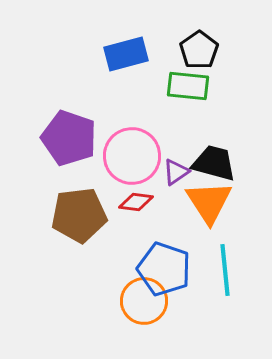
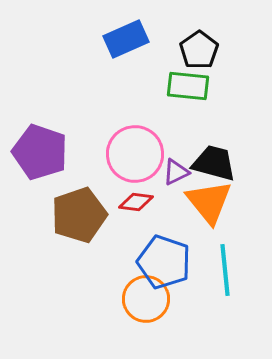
blue rectangle: moved 15 px up; rotated 9 degrees counterclockwise
purple pentagon: moved 29 px left, 14 px down
pink circle: moved 3 px right, 2 px up
purple triangle: rotated 8 degrees clockwise
orange triangle: rotated 6 degrees counterclockwise
brown pentagon: rotated 12 degrees counterclockwise
blue pentagon: moved 7 px up
orange circle: moved 2 px right, 2 px up
